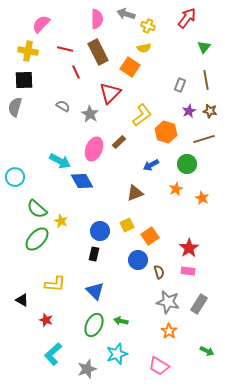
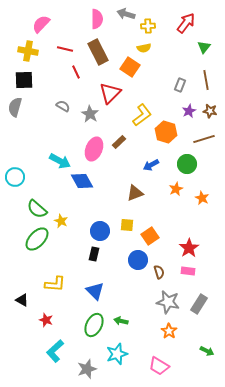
red arrow at (187, 18): moved 1 px left, 5 px down
yellow cross at (148, 26): rotated 24 degrees counterclockwise
yellow square at (127, 225): rotated 32 degrees clockwise
cyan L-shape at (53, 354): moved 2 px right, 3 px up
